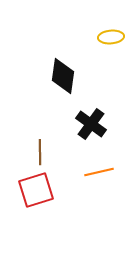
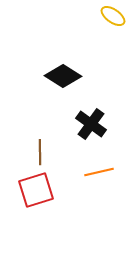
yellow ellipse: moved 2 px right, 21 px up; rotated 40 degrees clockwise
black diamond: rotated 66 degrees counterclockwise
